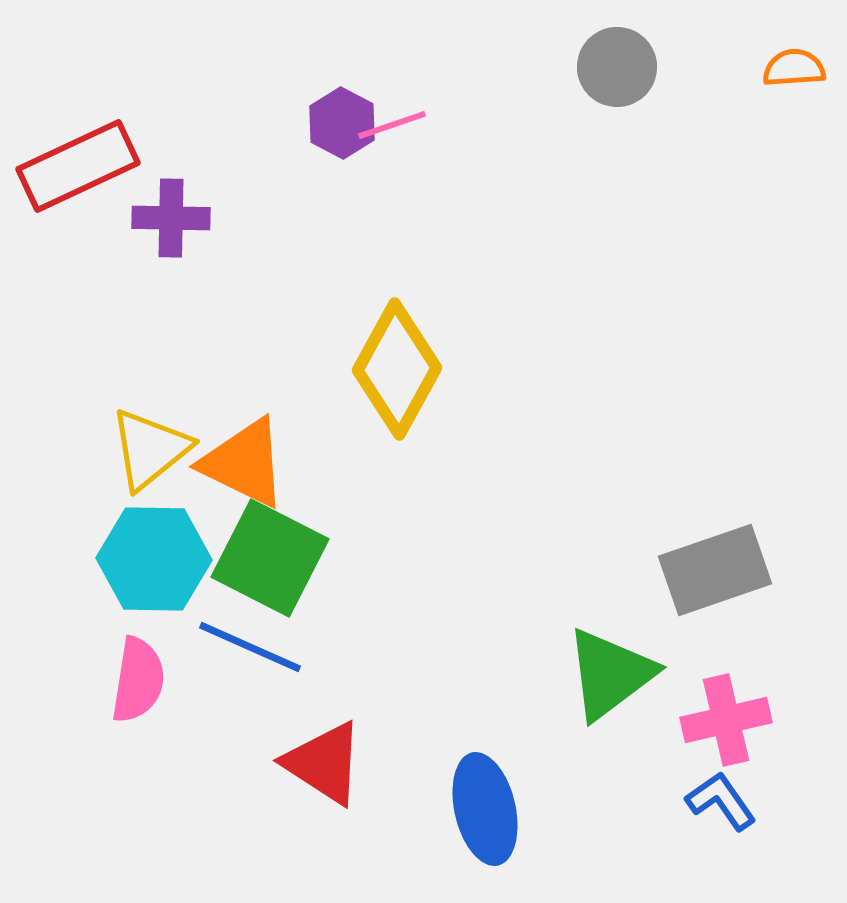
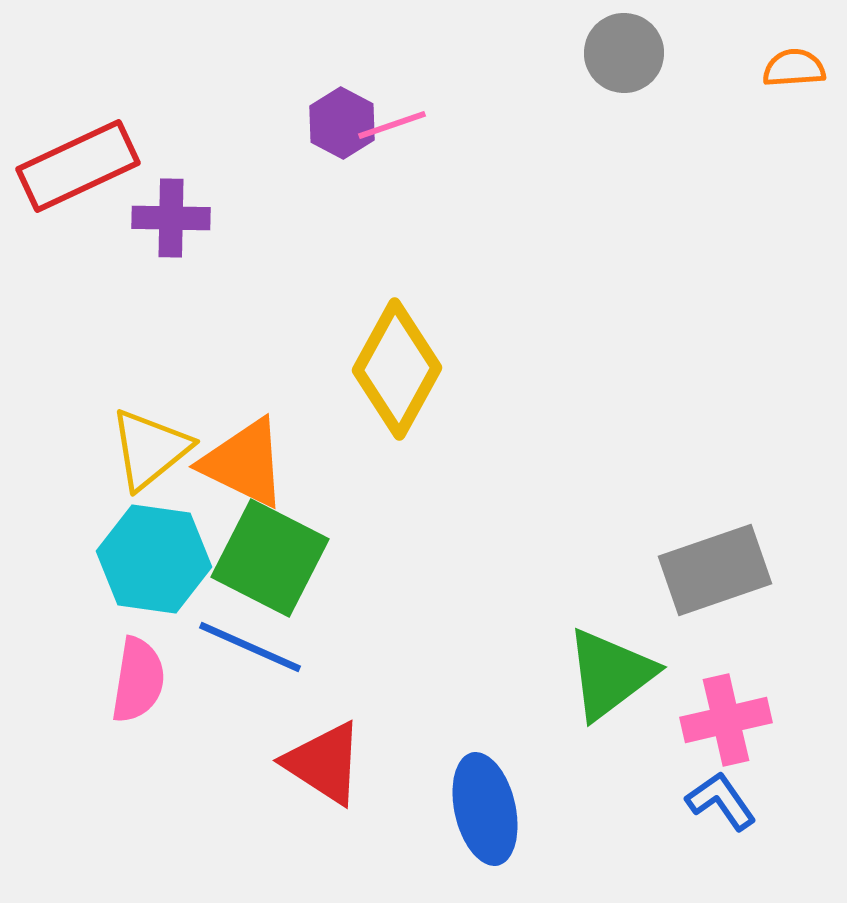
gray circle: moved 7 px right, 14 px up
cyan hexagon: rotated 7 degrees clockwise
